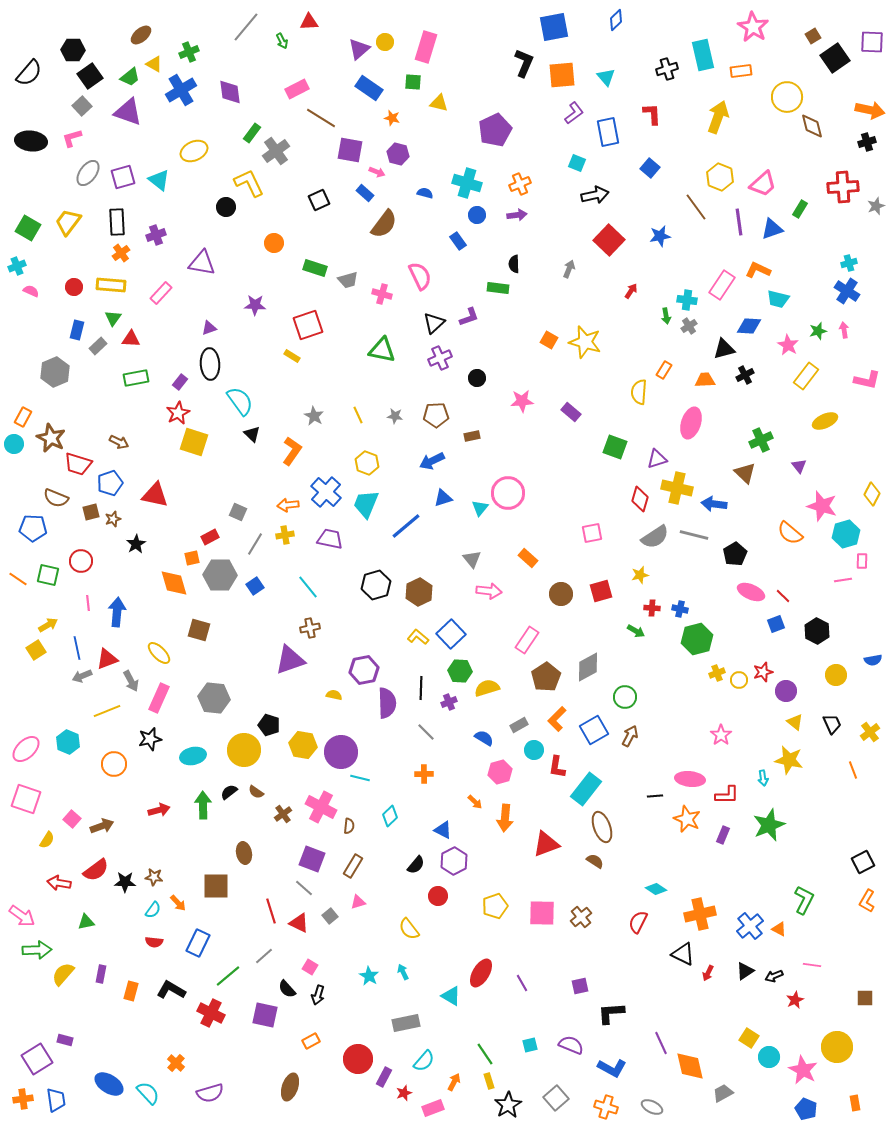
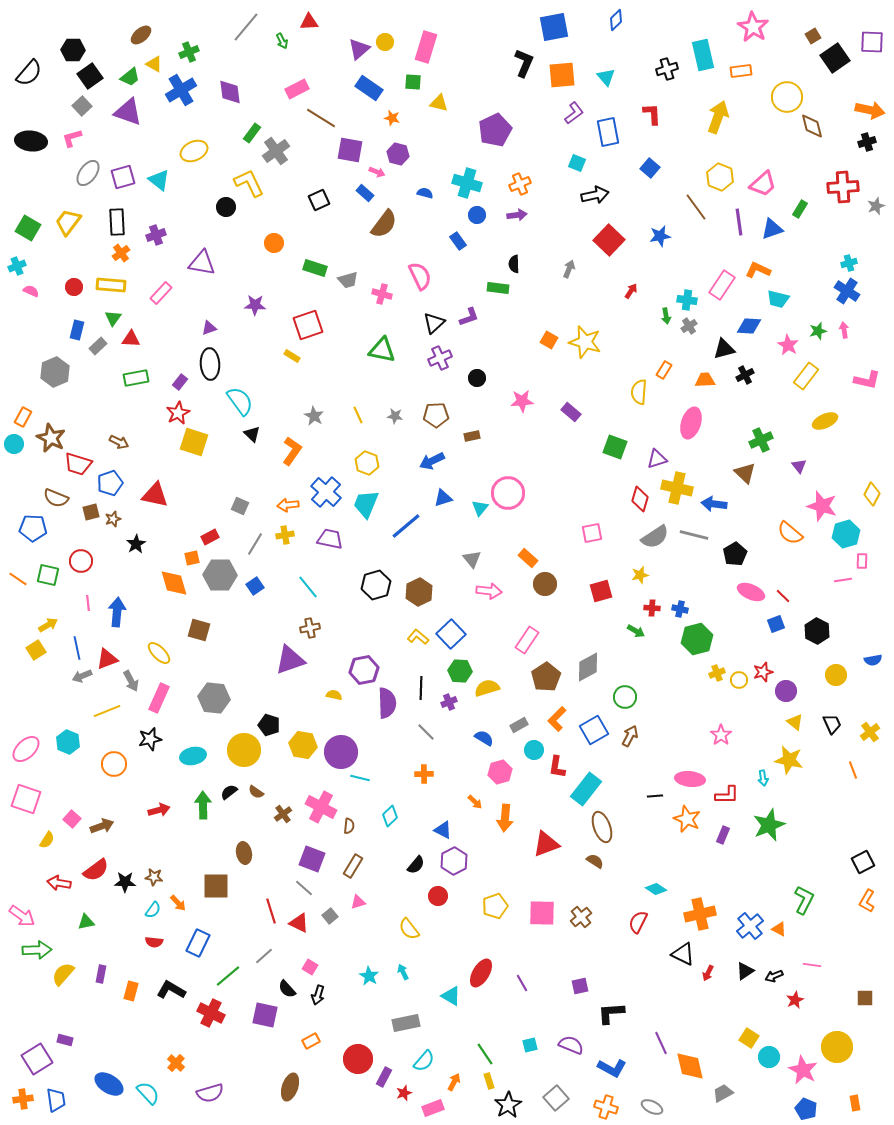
gray square at (238, 512): moved 2 px right, 6 px up
brown circle at (561, 594): moved 16 px left, 10 px up
